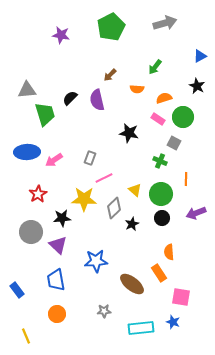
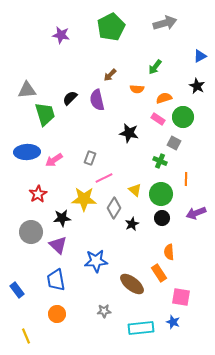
gray diamond at (114, 208): rotated 15 degrees counterclockwise
